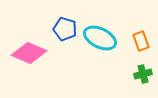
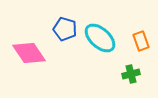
cyan ellipse: rotated 16 degrees clockwise
pink diamond: rotated 32 degrees clockwise
green cross: moved 12 px left
